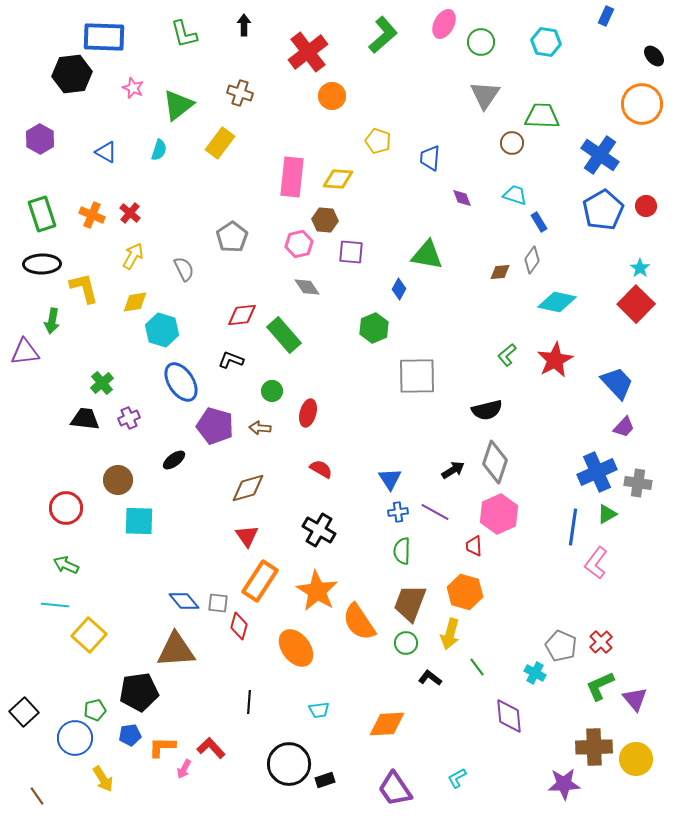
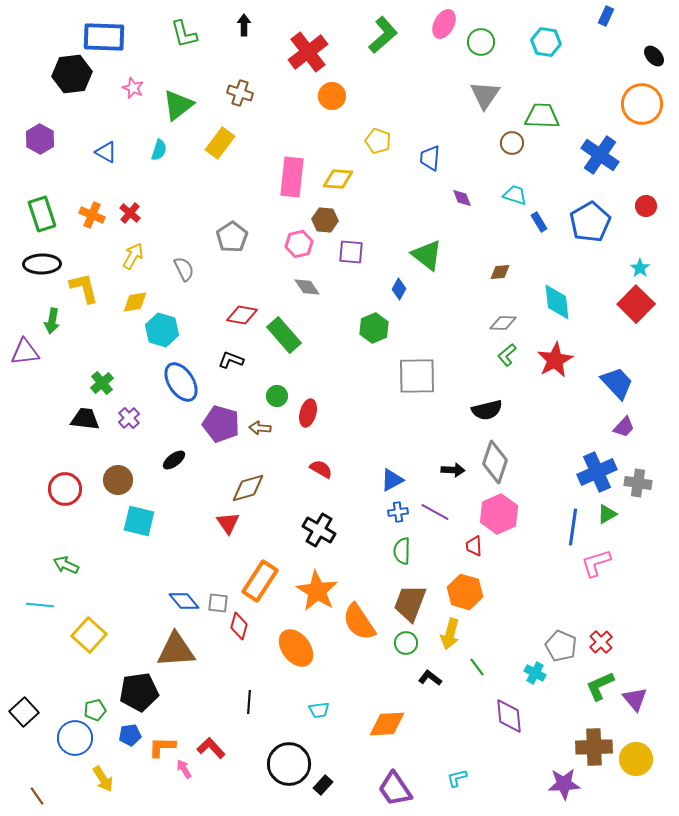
blue pentagon at (603, 210): moved 13 px left, 12 px down
green triangle at (427, 255): rotated 28 degrees clockwise
gray diamond at (532, 260): moved 29 px left, 63 px down; rotated 56 degrees clockwise
cyan diamond at (557, 302): rotated 72 degrees clockwise
red diamond at (242, 315): rotated 16 degrees clockwise
green circle at (272, 391): moved 5 px right, 5 px down
purple cross at (129, 418): rotated 20 degrees counterclockwise
purple pentagon at (215, 426): moved 6 px right, 2 px up
black arrow at (453, 470): rotated 35 degrees clockwise
blue triangle at (390, 479): moved 2 px right, 1 px down; rotated 35 degrees clockwise
red circle at (66, 508): moved 1 px left, 19 px up
cyan square at (139, 521): rotated 12 degrees clockwise
red triangle at (247, 536): moved 19 px left, 13 px up
pink L-shape at (596, 563): rotated 36 degrees clockwise
cyan line at (55, 605): moved 15 px left
pink arrow at (184, 769): rotated 120 degrees clockwise
cyan L-shape at (457, 778): rotated 15 degrees clockwise
black rectangle at (325, 780): moved 2 px left, 5 px down; rotated 30 degrees counterclockwise
